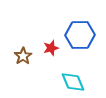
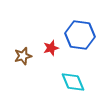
blue hexagon: rotated 8 degrees clockwise
brown star: rotated 18 degrees clockwise
